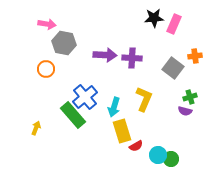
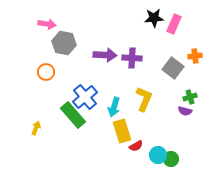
orange circle: moved 3 px down
